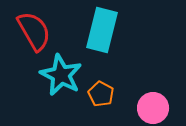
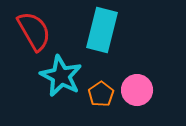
cyan star: moved 1 px down
orange pentagon: rotated 10 degrees clockwise
pink circle: moved 16 px left, 18 px up
